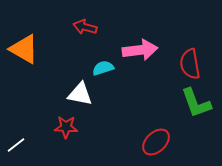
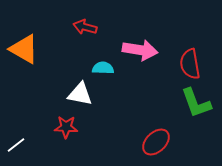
pink arrow: rotated 16 degrees clockwise
cyan semicircle: rotated 20 degrees clockwise
